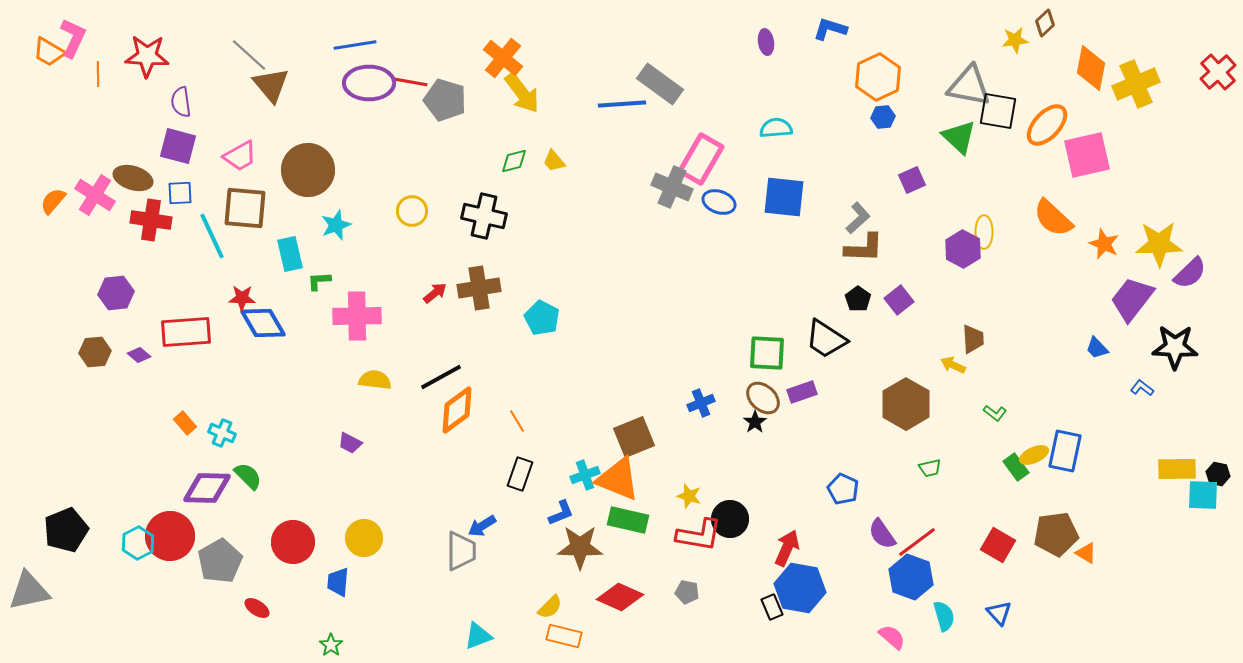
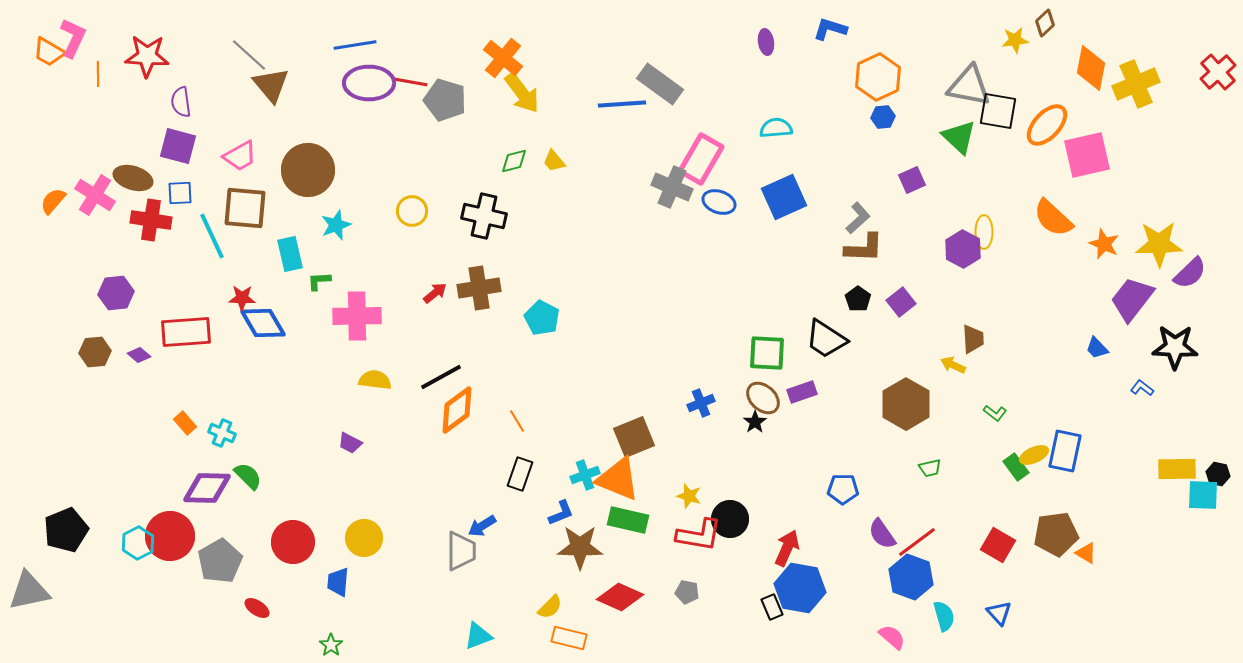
blue square at (784, 197): rotated 30 degrees counterclockwise
purple square at (899, 300): moved 2 px right, 2 px down
blue pentagon at (843, 489): rotated 24 degrees counterclockwise
orange rectangle at (564, 636): moved 5 px right, 2 px down
